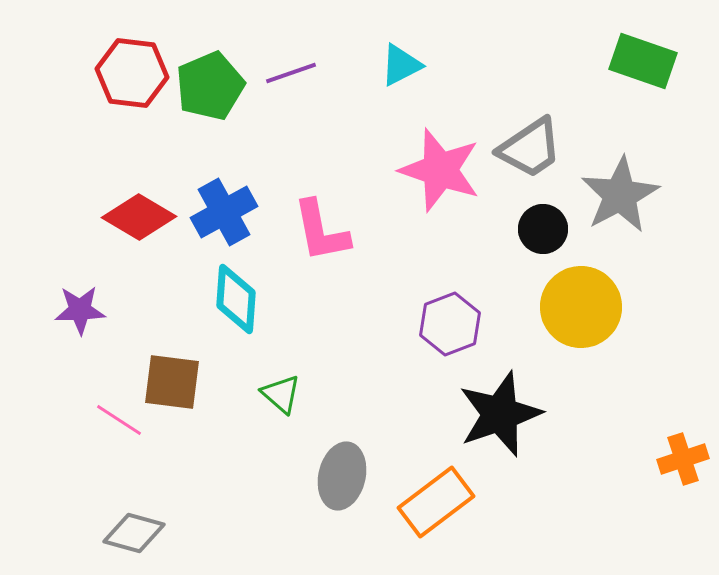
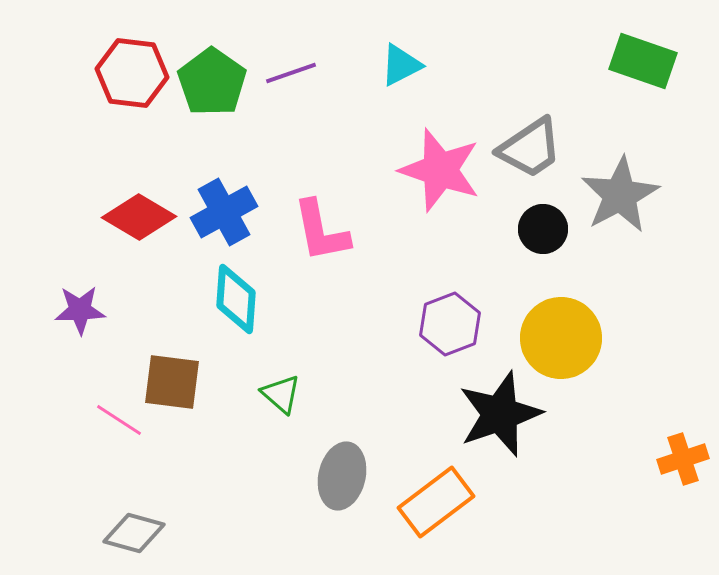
green pentagon: moved 2 px right, 4 px up; rotated 14 degrees counterclockwise
yellow circle: moved 20 px left, 31 px down
